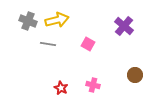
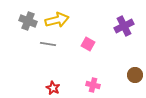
purple cross: rotated 24 degrees clockwise
red star: moved 8 px left
